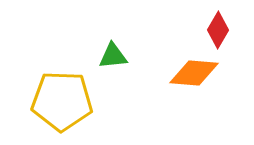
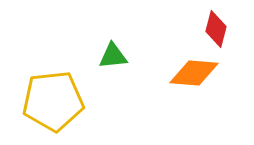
red diamond: moved 2 px left, 1 px up; rotated 15 degrees counterclockwise
yellow pentagon: moved 9 px left; rotated 8 degrees counterclockwise
